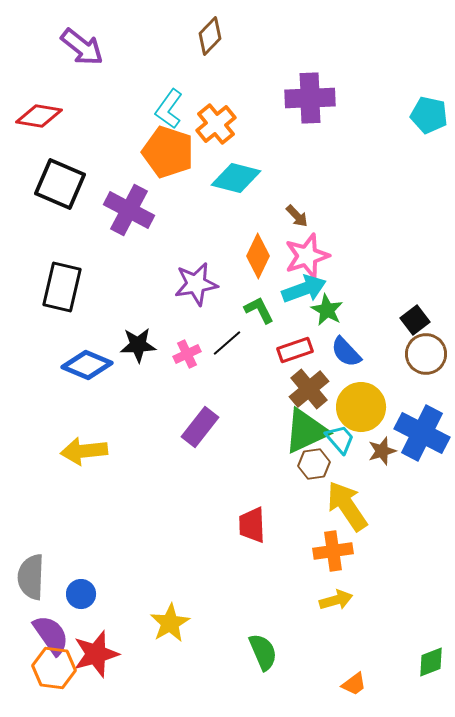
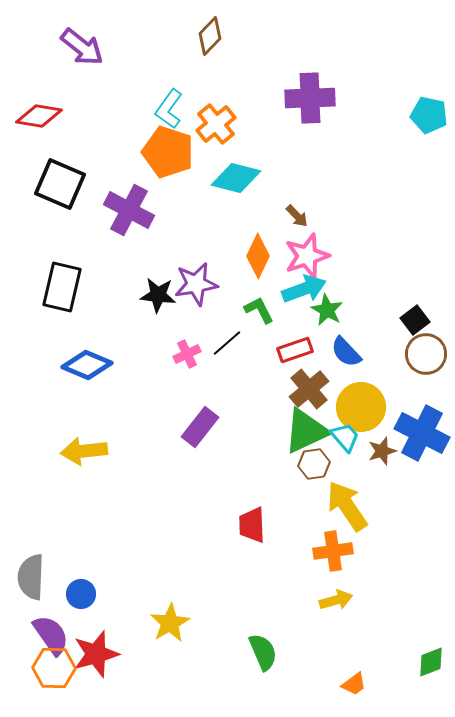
black star at (138, 345): moved 20 px right, 50 px up; rotated 9 degrees clockwise
cyan trapezoid at (340, 439): moved 5 px right, 2 px up
orange hexagon at (54, 668): rotated 6 degrees counterclockwise
